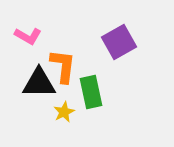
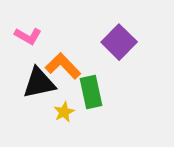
purple square: rotated 16 degrees counterclockwise
orange L-shape: rotated 51 degrees counterclockwise
black triangle: rotated 12 degrees counterclockwise
